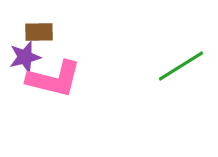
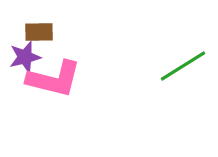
green line: moved 2 px right
